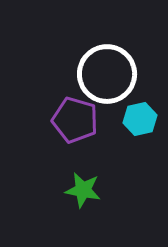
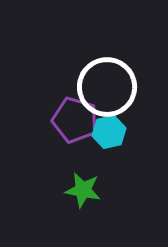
white circle: moved 13 px down
cyan hexagon: moved 31 px left, 13 px down
